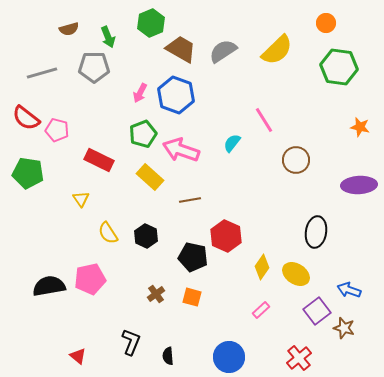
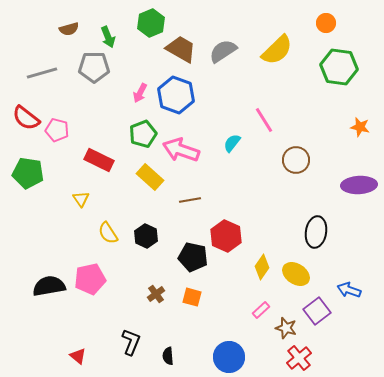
brown star at (344, 328): moved 58 px left
